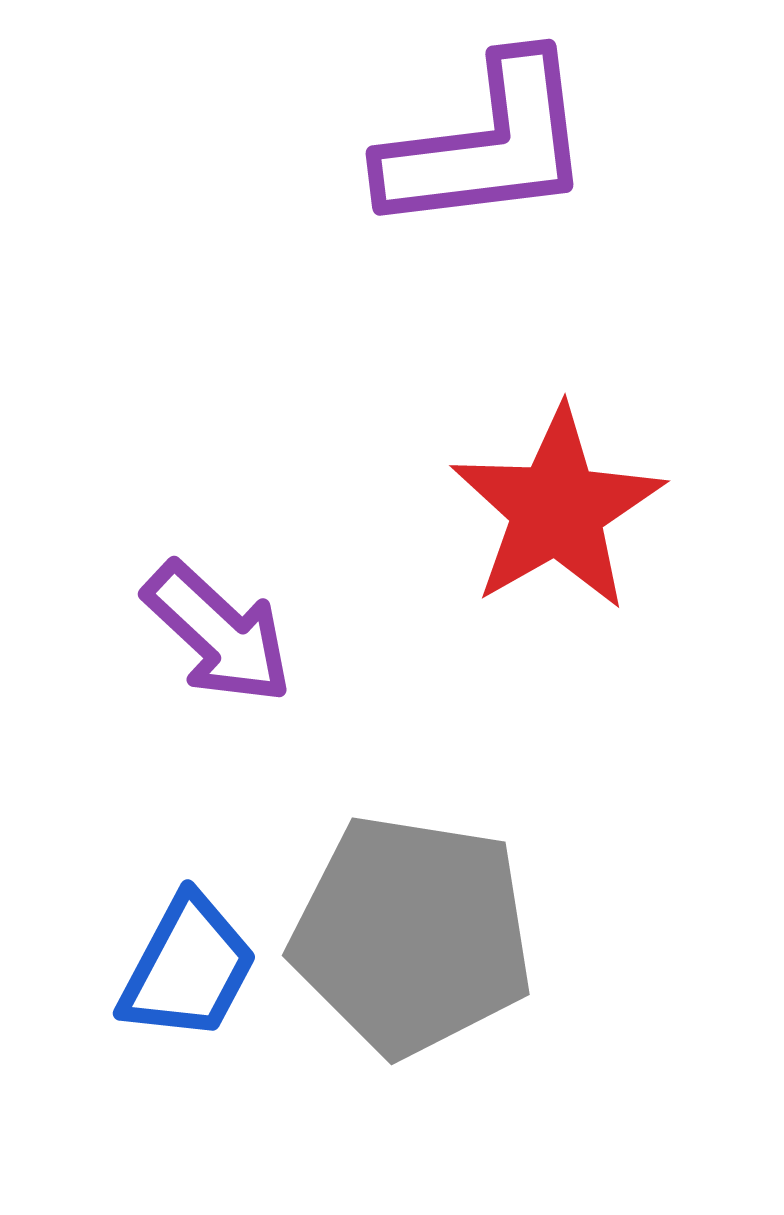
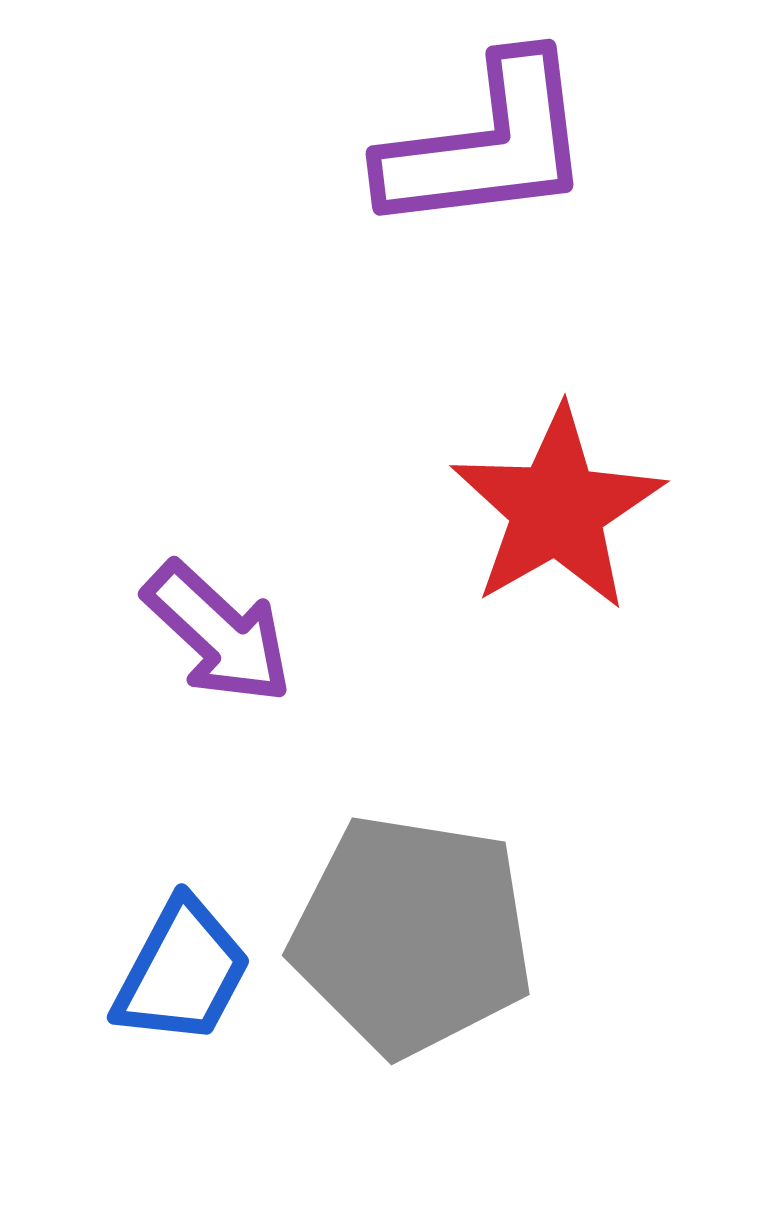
blue trapezoid: moved 6 px left, 4 px down
